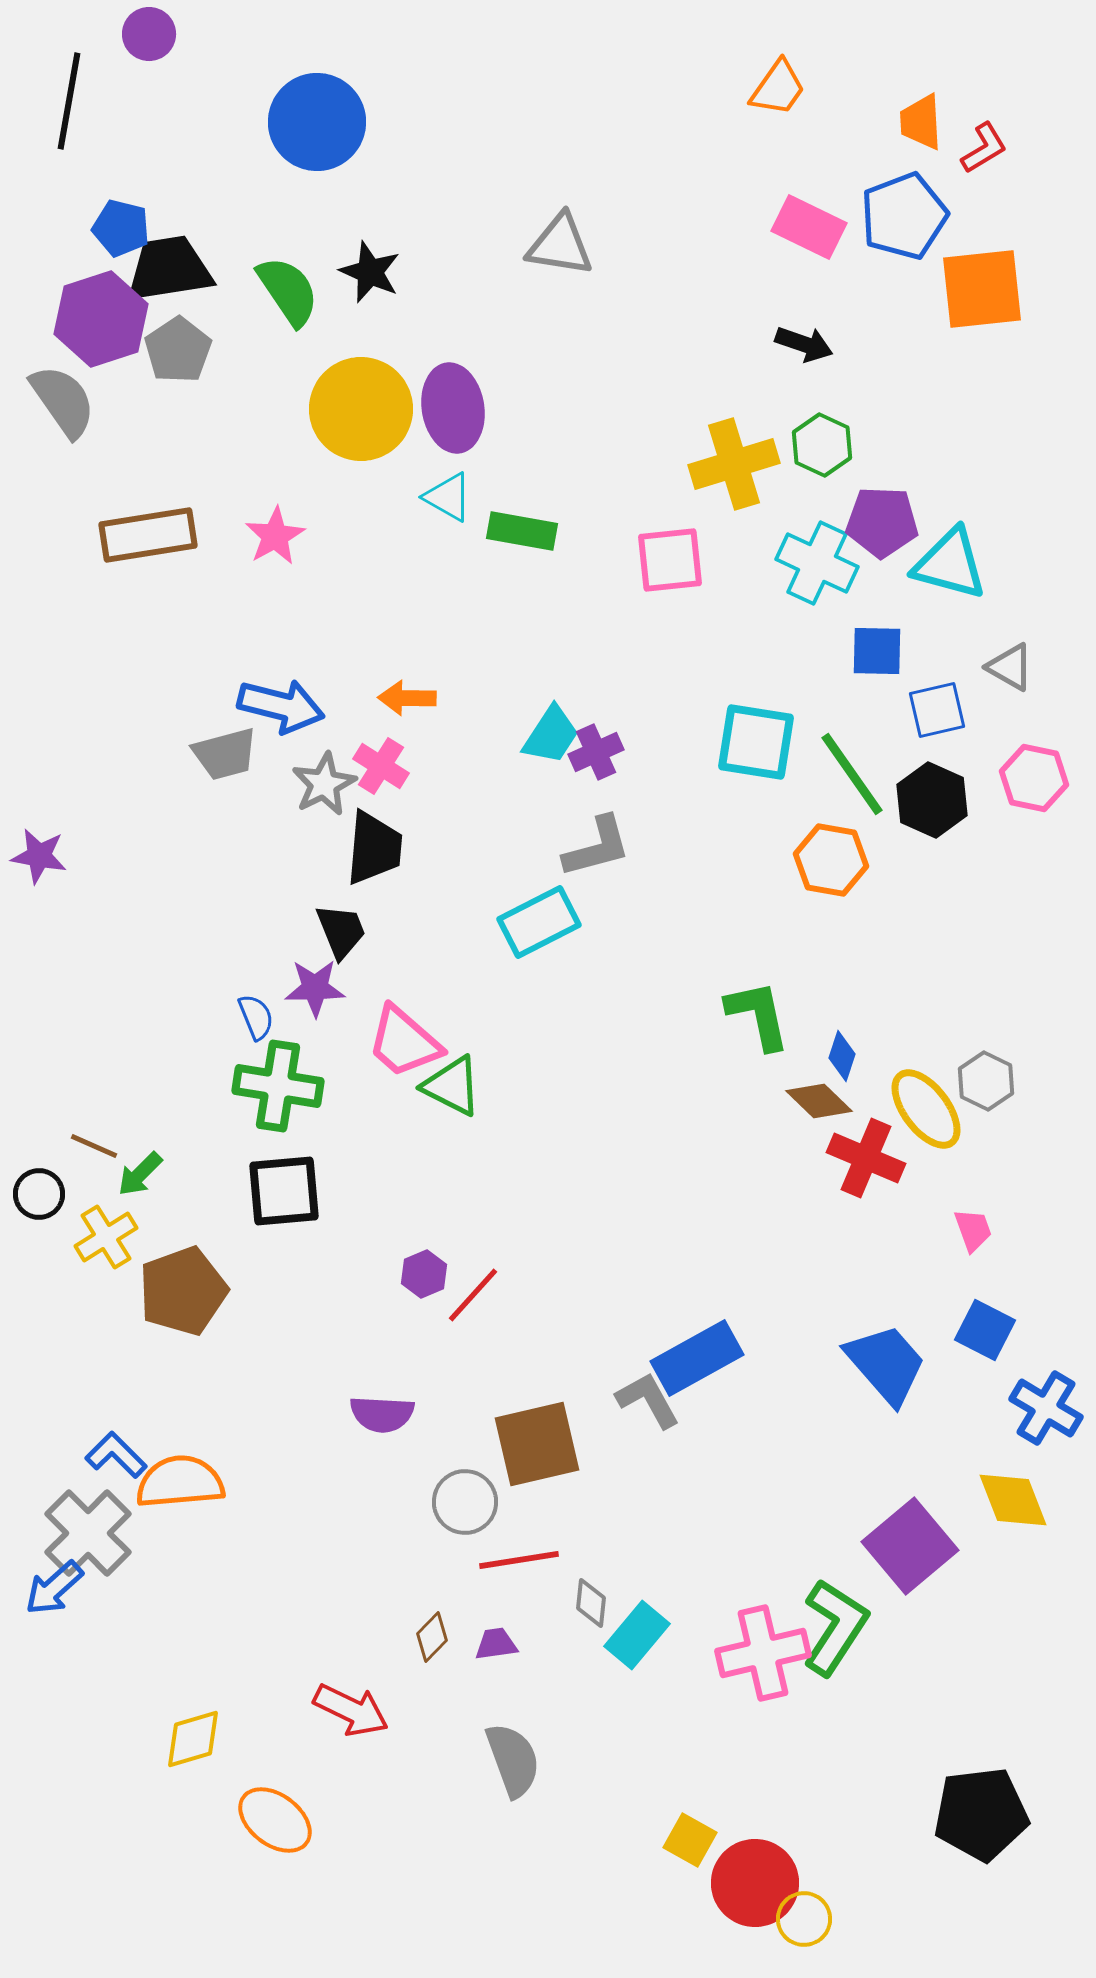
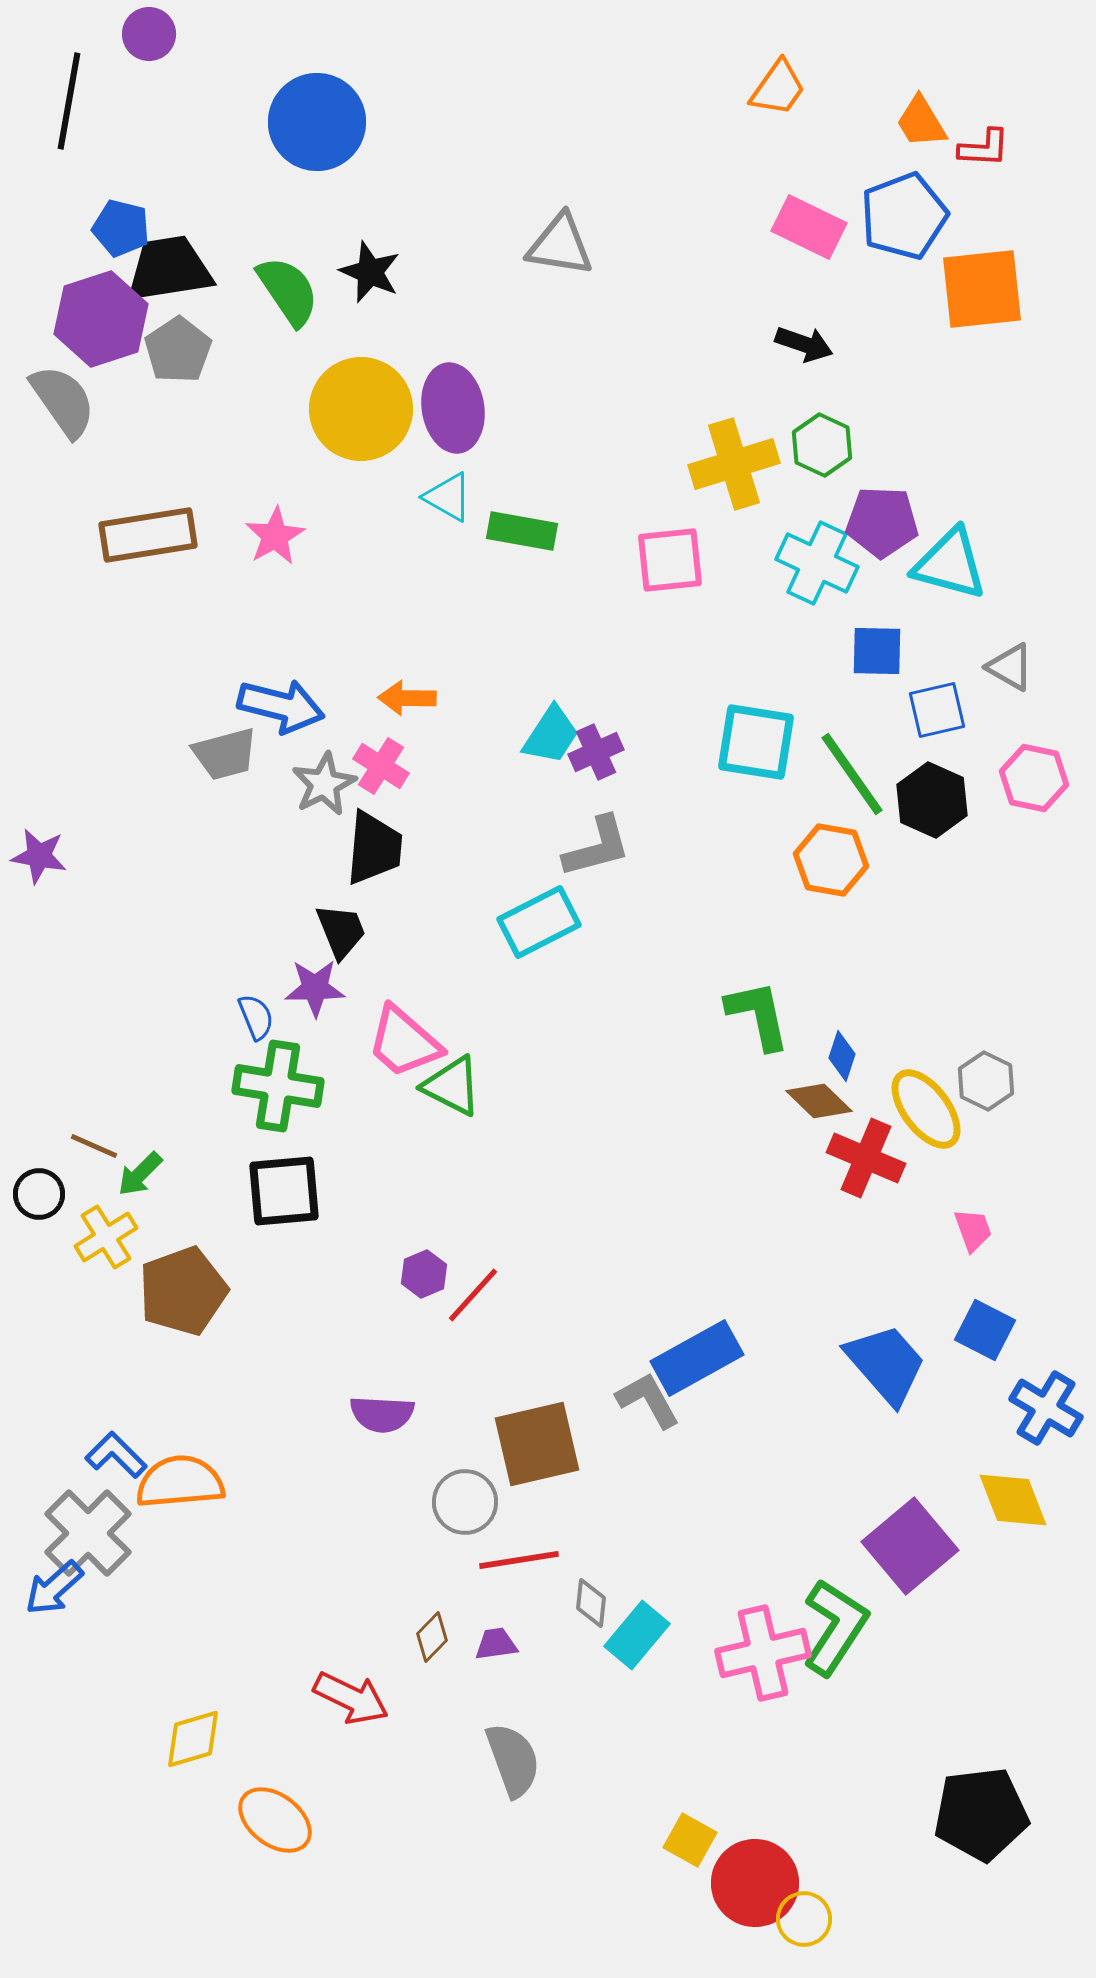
orange trapezoid at (921, 122): rotated 28 degrees counterclockwise
red L-shape at (984, 148): rotated 34 degrees clockwise
red arrow at (351, 1710): moved 12 px up
